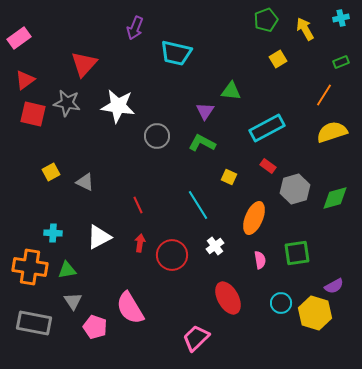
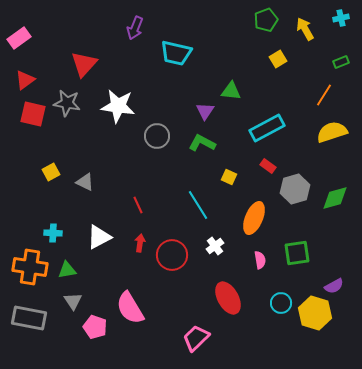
gray rectangle at (34, 323): moved 5 px left, 5 px up
